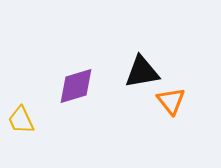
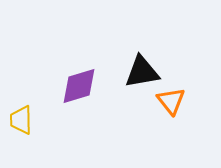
purple diamond: moved 3 px right
yellow trapezoid: rotated 24 degrees clockwise
